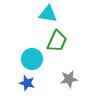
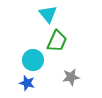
cyan triangle: rotated 42 degrees clockwise
cyan circle: moved 1 px right, 1 px down
gray star: moved 2 px right, 2 px up
